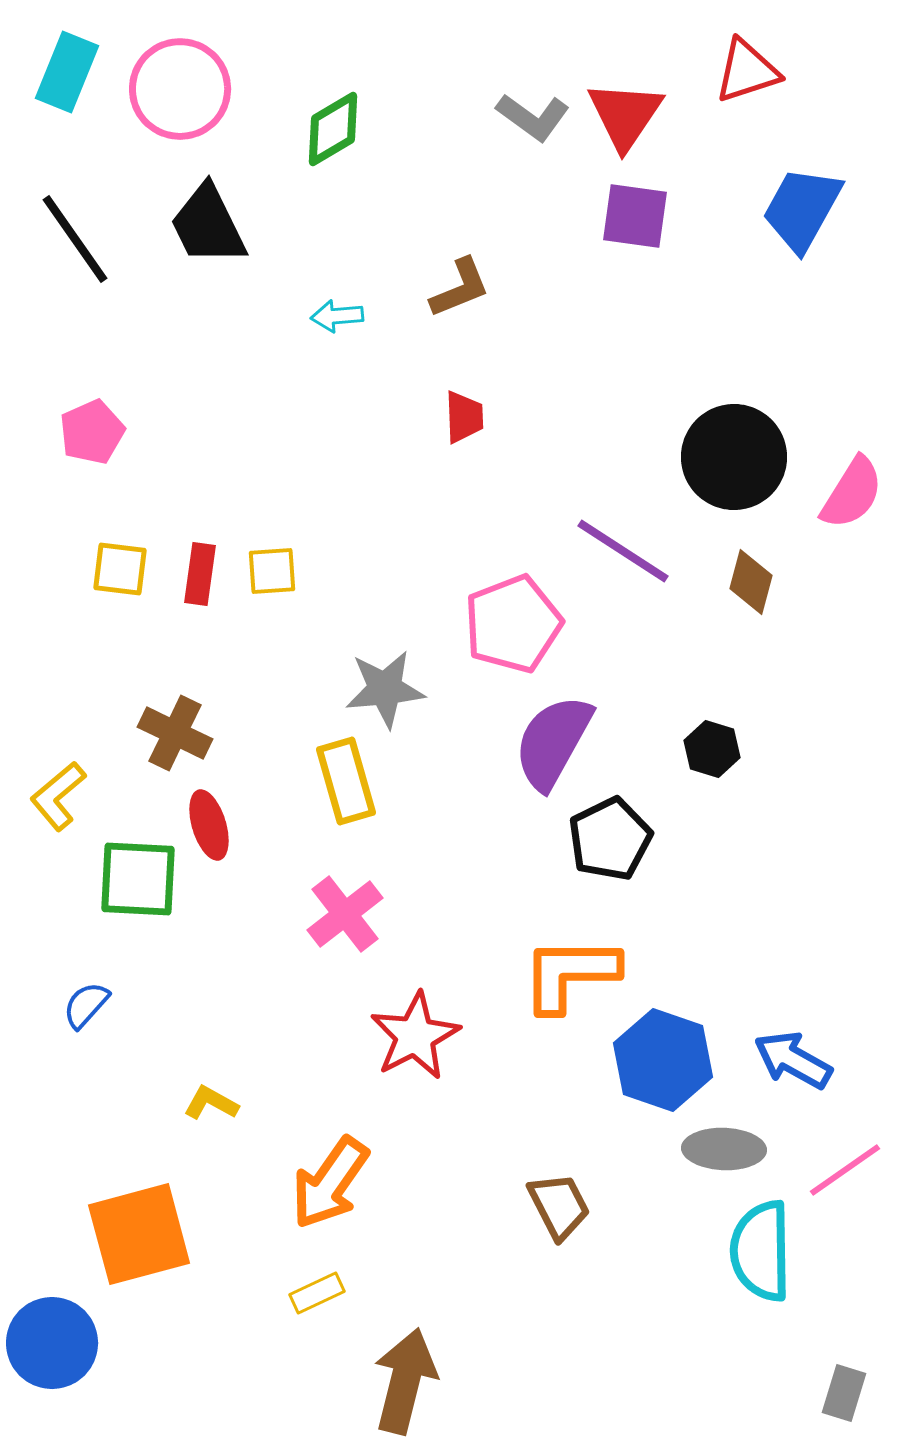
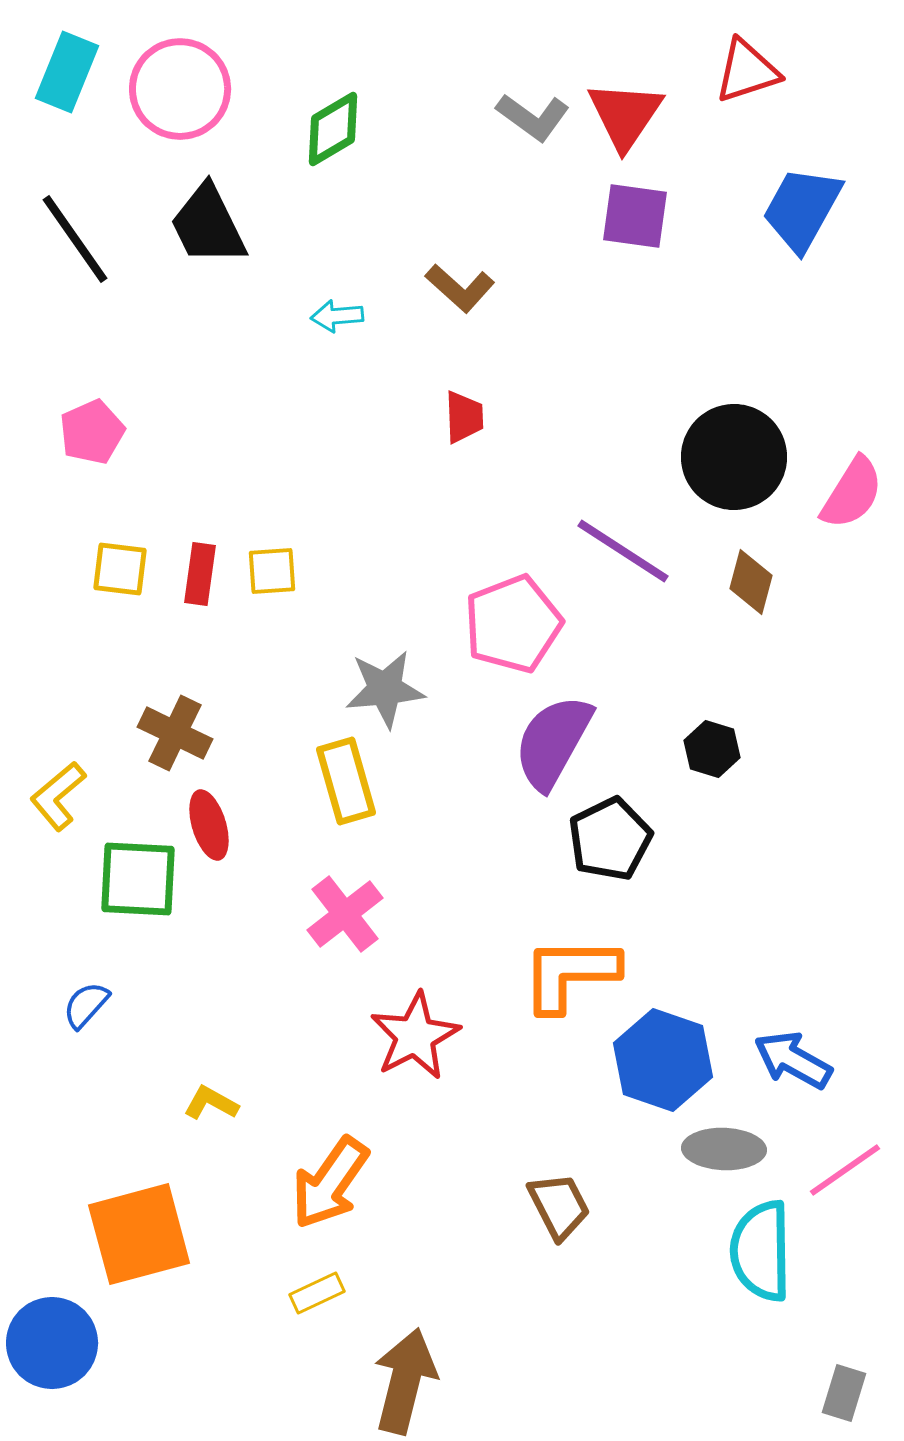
brown L-shape at (460, 288): rotated 64 degrees clockwise
